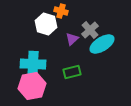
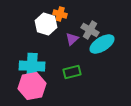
orange cross: moved 1 px left, 3 px down
gray cross: rotated 18 degrees counterclockwise
cyan cross: moved 1 px left, 2 px down
